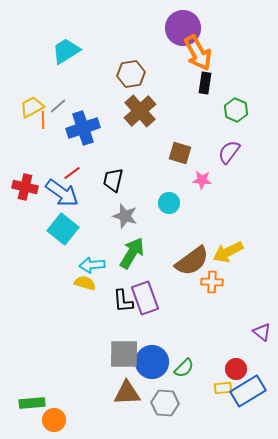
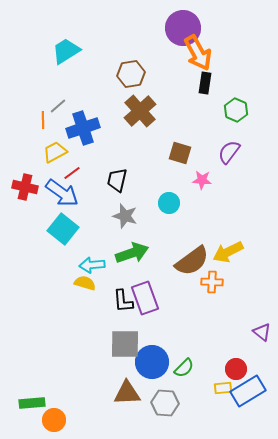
yellow trapezoid: moved 23 px right, 45 px down
black trapezoid: moved 4 px right
green arrow: rotated 40 degrees clockwise
gray square: moved 1 px right, 10 px up
